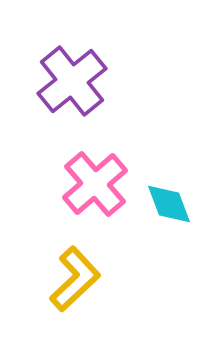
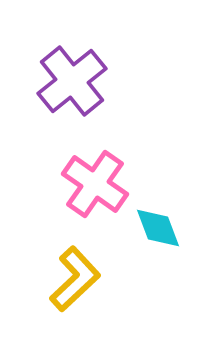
pink cross: rotated 14 degrees counterclockwise
cyan diamond: moved 11 px left, 24 px down
